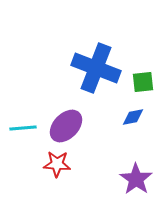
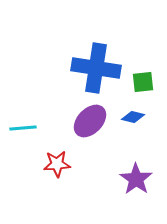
blue cross: rotated 12 degrees counterclockwise
blue diamond: rotated 25 degrees clockwise
purple ellipse: moved 24 px right, 5 px up
red star: rotated 8 degrees counterclockwise
